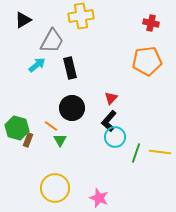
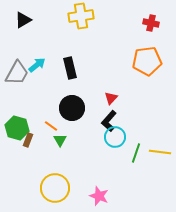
gray trapezoid: moved 35 px left, 32 px down
pink star: moved 2 px up
